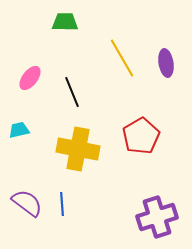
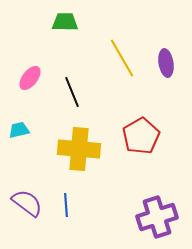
yellow cross: moved 1 px right; rotated 6 degrees counterclockwise
blue line: moved 4 px right, 1 px down
